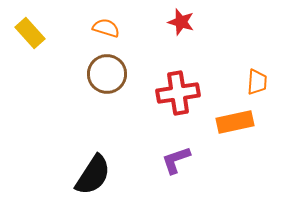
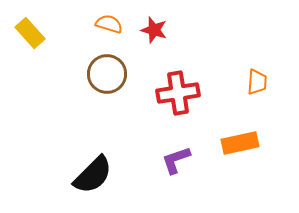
red star: moved 27 px left, 8 px down
orange semicircle: moved 3 px right, 4 px up
orange rectangle: moved 5 px right, 21 px down
black semicircle: rotated 12 degrees clockwise
